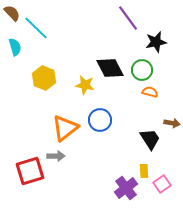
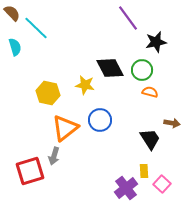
yellow hexagon: moved 4 px right, 15 px down; rotated 10 degrees counterclockwise
gray arrow: moved 2 px left; rotated 108 degrees clockwise
pink square: rotated 12 degrees counterclockwise
